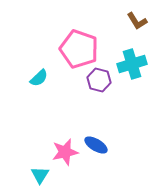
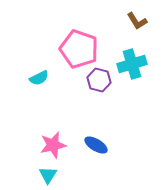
cyan semicircle: rotated 18 degrees clockwise
pink star: moved 12 px left, 7 px up
cyan triangle: moved 8 px right
